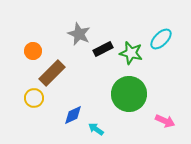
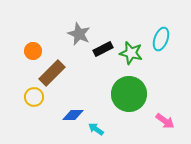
cyan ellipse: rotated 25 degrees counterclockwise
yellow circle: moved 1 px up
blue diamond: rotated 25 degrees clockwise
pink arrow: rotated 12 degrees clockwise
